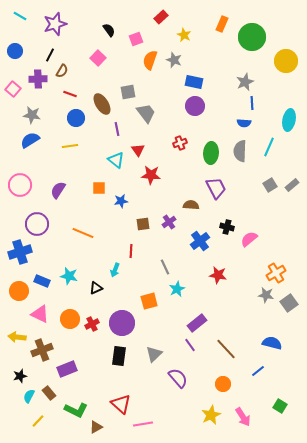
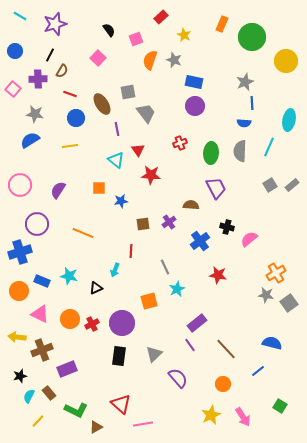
gray star at (32, 115): moved 3 px right, 1 px up
